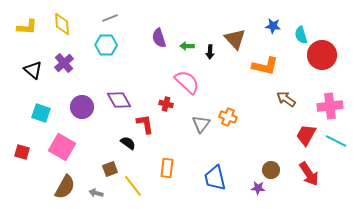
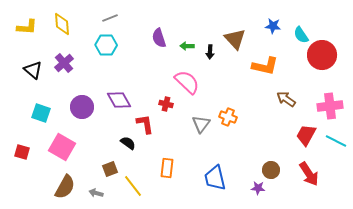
cyan semicircle: rotated 18 degrees counterclockwise
